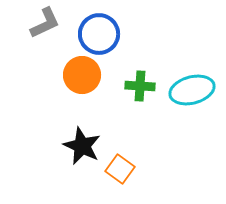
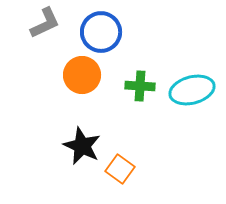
blue circle: moved 2 px right, 2 px up
